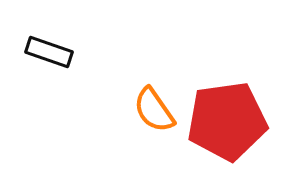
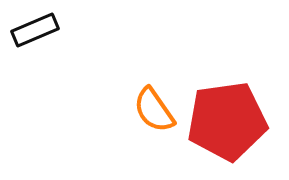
black rectangle: moved 14 px left, 22 px up; rotated 42 degrees counterclockwise
